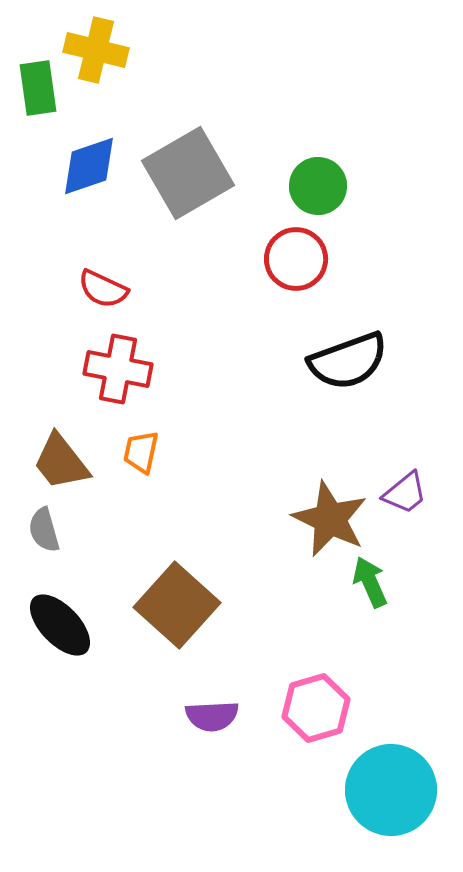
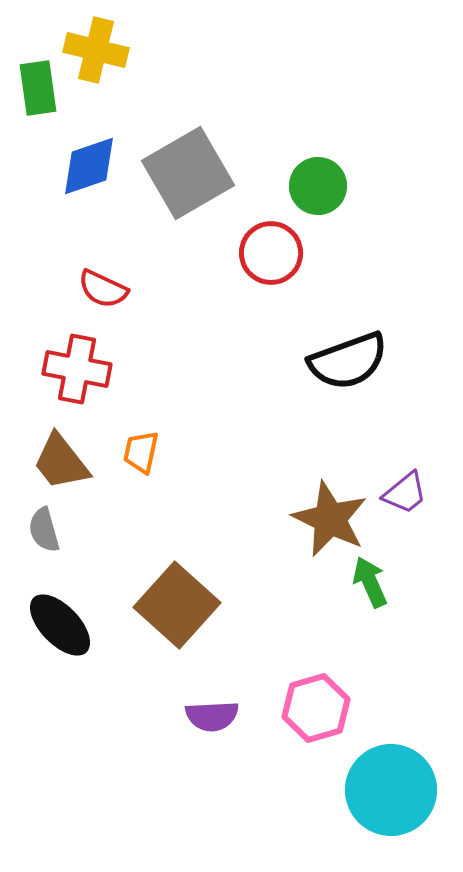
red circle: moved 25 px left, 6 px up
red cross: moved 41 px left
